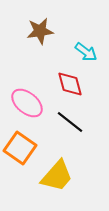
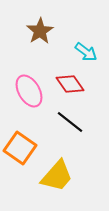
brown star: rotated 24 degrees counterclockwise
red diamond: rotated 20 degrees counterclockwise
pink ellipse: moved 2 px right, 12 px up; rotated 20 degrees clockwise
